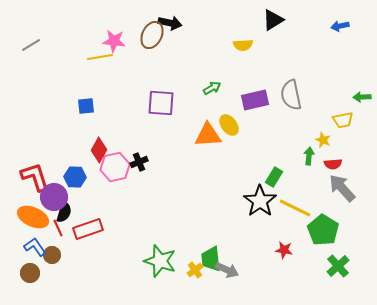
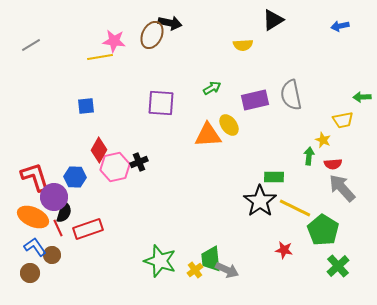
green rectangle at (274, 177): rotated 60 degrees clockwise
